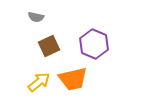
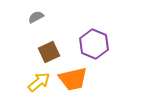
gray semicircle: rotated 140 degrees clockwise
brown square: moved 6 px down
